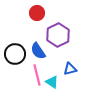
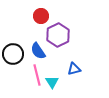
red circle: moved 4 px right, 3 px down
black circle: moved 2 px left
blue triangle: moved 4 px right
cyan triangle: rotated 24 degrees clockwise
